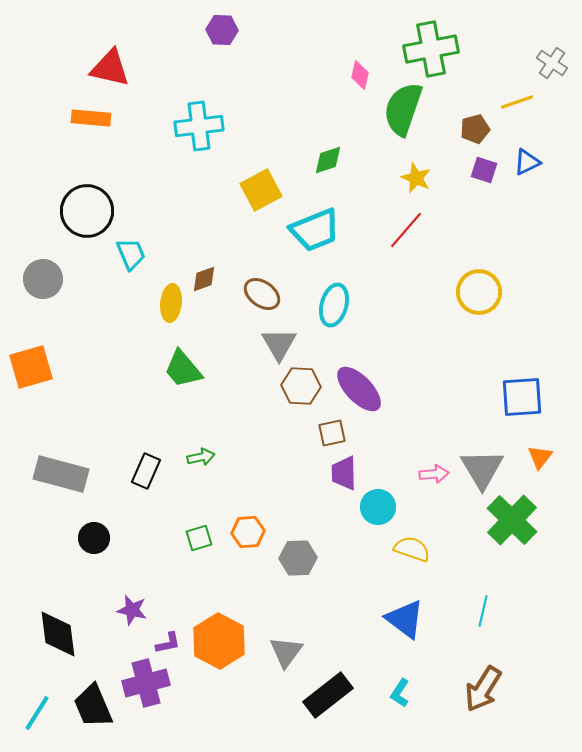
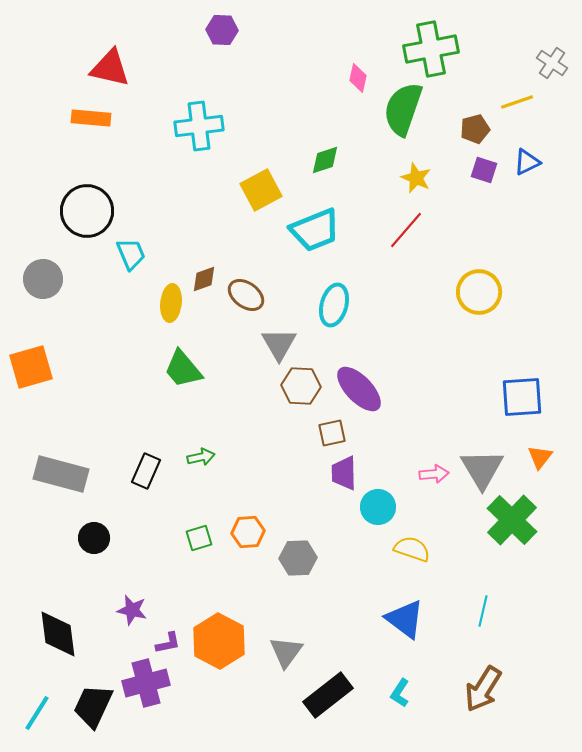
pink diamond at (360, 75): moved 2 px left, 3 px down
green diamond at (328, 160): moved 3 px left
brown ellipse at (262, 294): moved 16 px left, 1 px down
black trapezoid at (93, 706): rotated 48 degrees clockwise
